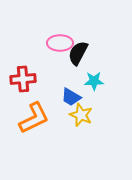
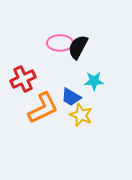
black semicircle: moved 6 px up
red cross: rotated 20 degrees counterclockwise
orange L-shape: moved 9 px right, 10 px up
